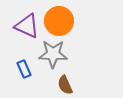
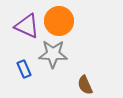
brown semicircle: moved 20 px right
